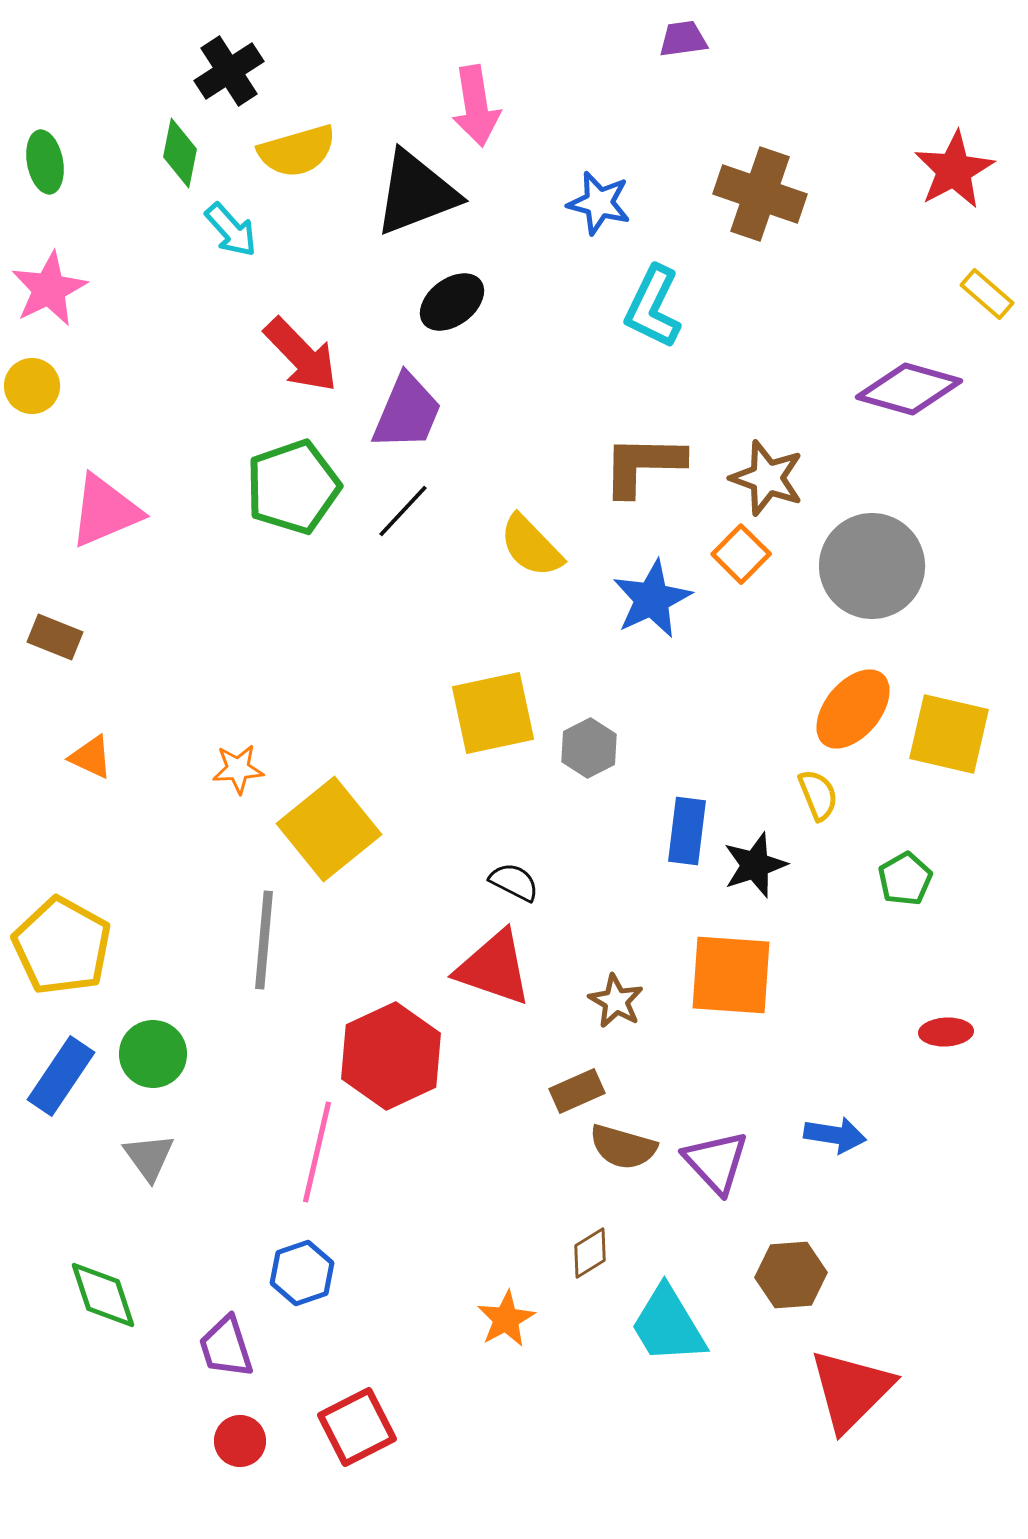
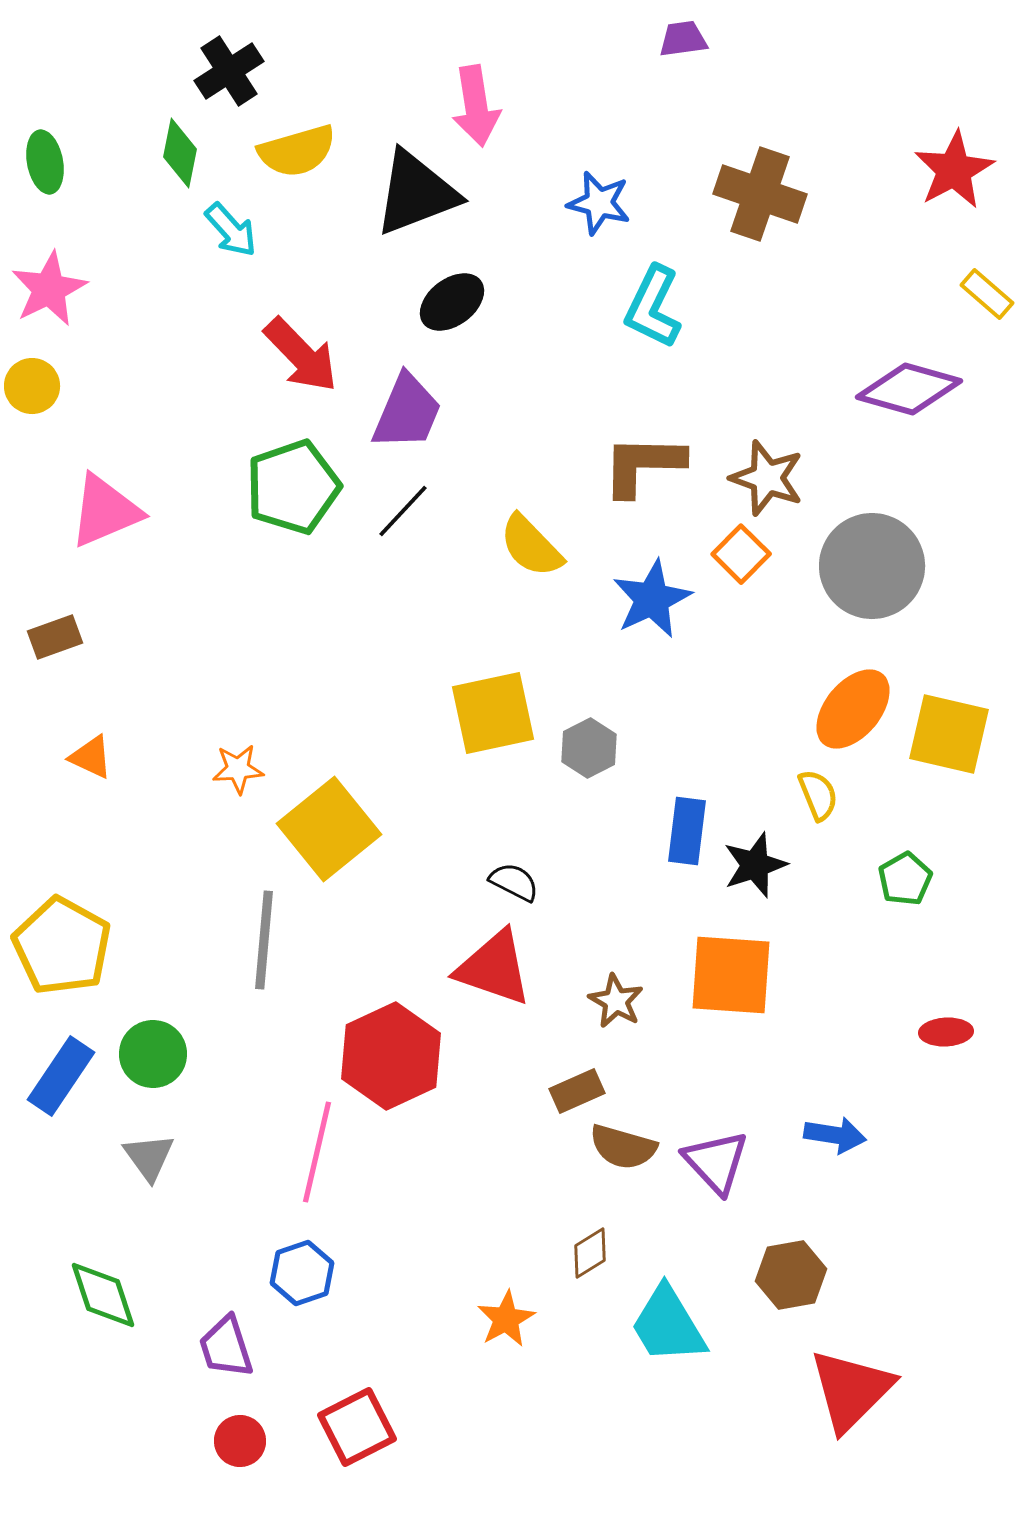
brown rectangle at (55, 637): rotated 42 degrees counterclockwise
brown hexagon at (791, 1275): rotated 6 degrees counterclockwise
